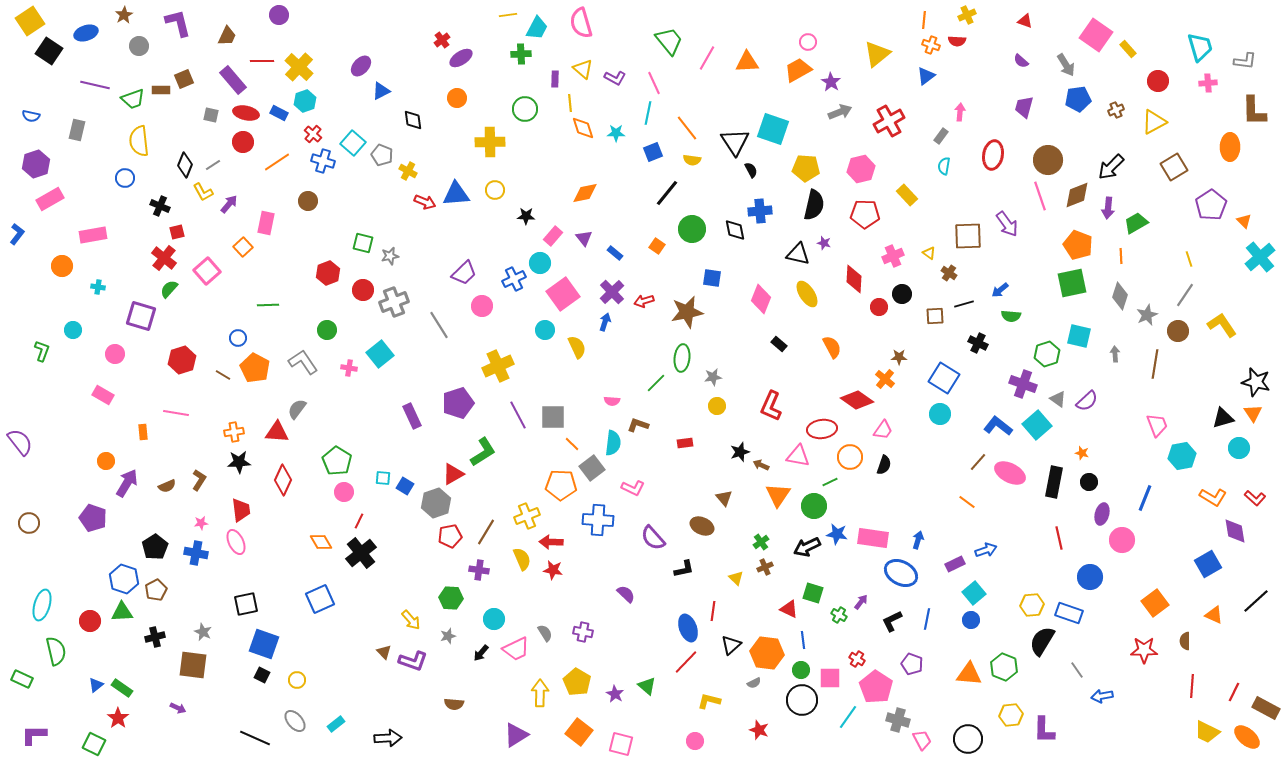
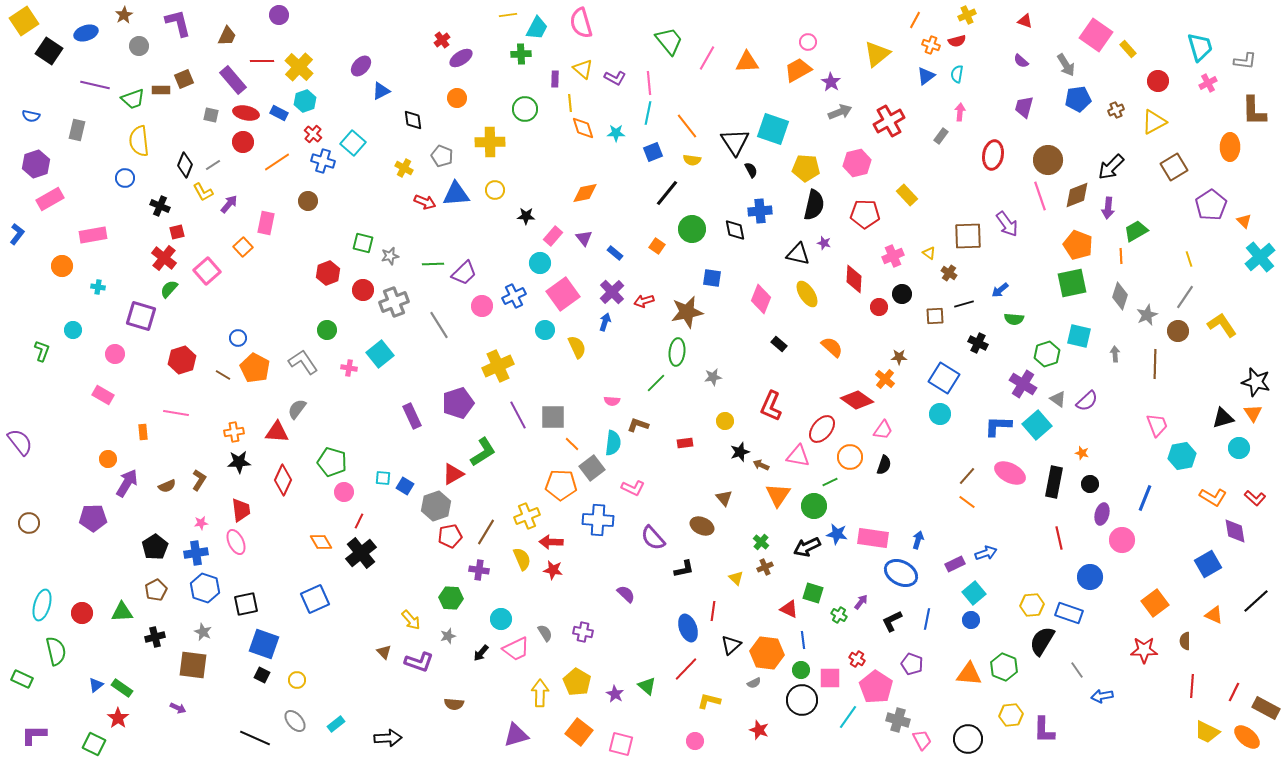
orange line at (924, 20): moved 9 px left; rotated 24 degrees clockwise
yellow square at (30, 21): moved 6 px left
red semicircle at (957, 41): rotated 18 degrees counterclockwise
pink line at (654, 83): moved 5 px left; rotated 20 degrees clockwise
pink cross at (1208, 83): rotated 24 degrees counterclockwise
orange line at (687, 128): moved 2 px up
gray pentagon at (382, 155): moved 60 px right, 1 px down
cyan semicircle at (944, 166): moved 13 px right, 92 px up
pink hexagon at (861, 169): moved 4 px left, 6 px up
yellow cross at (408, 171): moved 4 px left, 3 px up
green trapezoid at (1136, 223): moved 8 px down
blue cross at (514, 279): moved 17 px down
gray line at (1185, 295): moved 2 px down
green line at (268, 305): moved 165 px right, 41 px up
green semicircle at (1011, 316): moved 3 px right, 3 px down
orange semicircle at (832, 347): rotated 20 degrees counterclockwise
green ellipse at (682, 358): moved 5 px left, 6 px up
brown line at (1155, 364): rotated 8 degrees counterclockwise
purple cross at (1023, 384): rotated 12 degrees clockwise
yellow circle at (717, 406): moved 8 px right, 15 px down
blue L-shape at (998, 426): rotated 36 degrees counterclockwise
red ellipse at (822, 429): rotated 44 degrees counterclockwise
orange circle at (106, 461): moved 2 px right, 2 px up
green pentagon at (337, 461): moved 5 px left, 1 px down; rotated 16 degrees counterclockwise
brown line at (978, 462): moved 11 px left, 14 px down
black circle at (1089, 482): moved 1 px right, 2 px down
gray hexagon at (436, 503): moved 3 px down
purple pentagon at (93, 518): rotated 20 degrees counterclockwise
green cross at (761, 542): rotated 14 degrees counterclockwise
blue arrow at (986, 550): moved 3 px down
blue cross at (196, 553): rotated 20 degrees counterclockwise
blue hexagon at (124, 579): moved 81 px right, 9 px down
blue square at (320, 599): moved 5 px left
cyan circle at (494, 619): moved 7 px right
red circle at (90, 621): moved 8 px left, 8 px up
purple L-shape at (413, 661): moved 6 px right, 1 px down
red line at (686, 662): moved 7 px down
purple triangle at (516, 735): rotated 16 degrees clockwise
